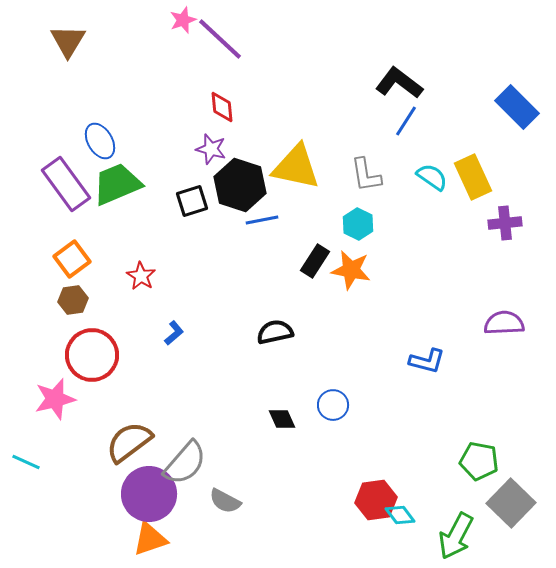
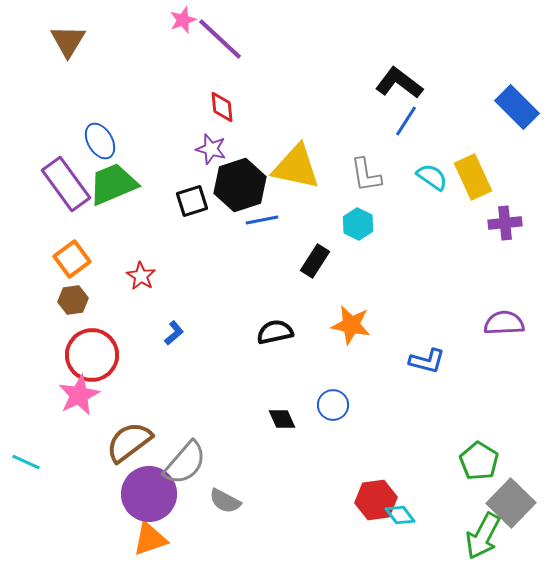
green trapezoid at (117, 184): moved 4 px left
black hexagon at (240, 185): rotated 24 degrees clockwise
orange star at (351, 270): moved 55 px down
pink star at (55, 399): moved 24 px right, 4 px up; rotated 12 degrees counterclockwise
green pentagon at (479, 461): rotated 21 degrees clockwise
green arrow at (456, 536): moved 27 px right
